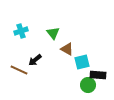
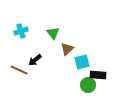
brown triangle: rotated 48 degrees clockwise
